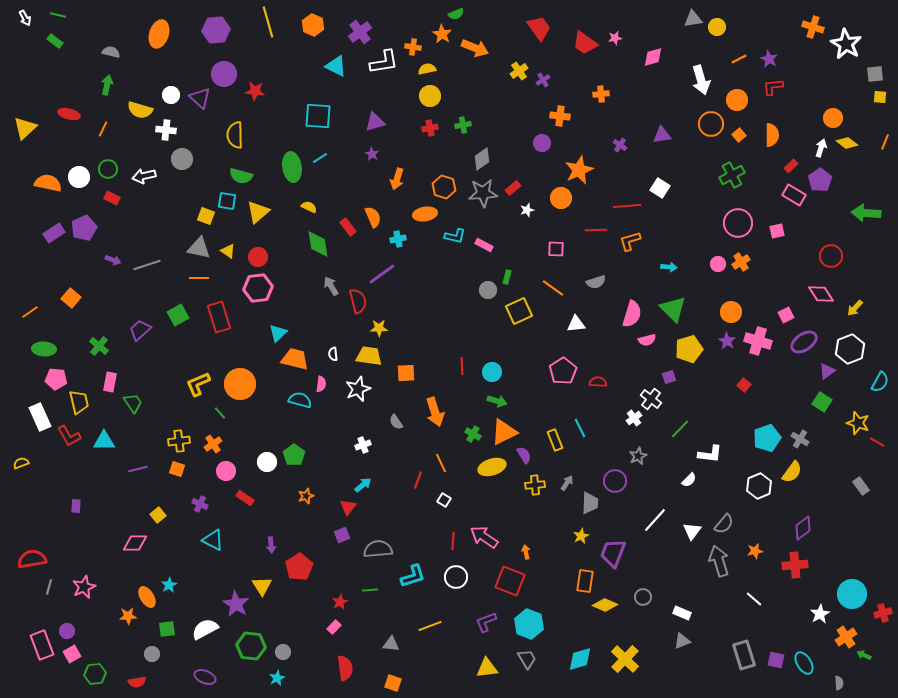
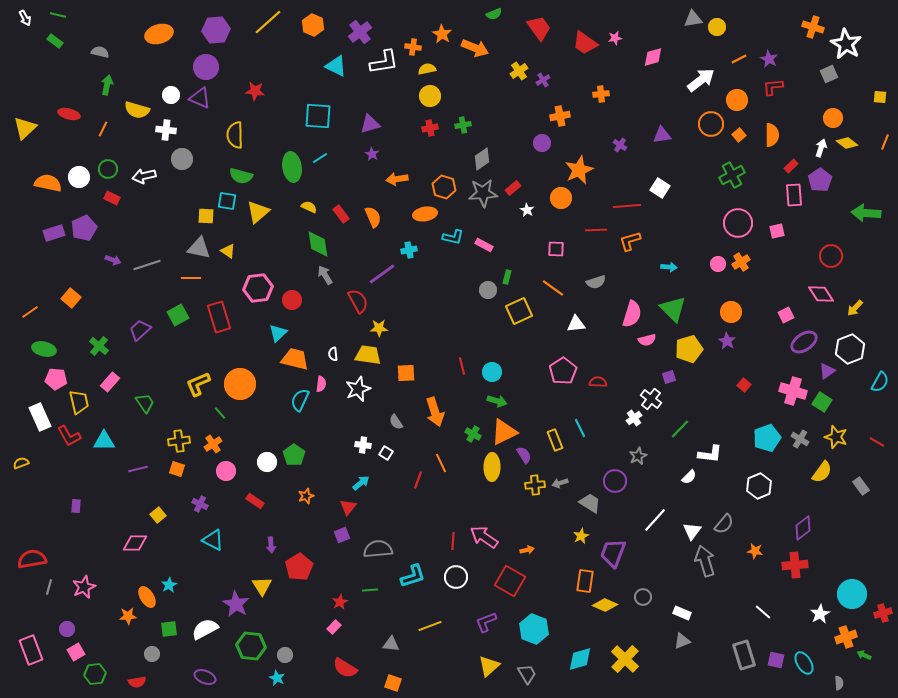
green semicircle at (456, 14): moved 38 px right
yellow line at (268, 22): rotated 64 degrees clockwise
orange ellipse at (159, 34): rotated 56 degrees clockwise
gray semicircle at (111, 52): moved 11 px left
purple circle at (224, 74): moved 18 px left, 7 px up
gray square at (875, 74): moved 46 px left; rotated 18 degrees counterclockwise
white arrow at (701, 80): rotated 112 degrees counterclockwise
purple triangle at (200, 98): rotated 20 degrees counterclockwise
yellow semicircle at (140, 110): moved 3 px left
orange cross at (560, 116): rotated 18 degrees counterclockwise
purple triangle at (375, 122): moved 5 px left, 2 px down
orange arrow at (397, 179): rotated 65 degrees clockwise
pink rectangle at (794, 195): rotated 55 degrees clockwise
white star at (527, 210): rotated 24 degrees counterclockwise
yellow square at (206, 216): rotated 18 degrees counterclockwise
red rectangle at (348, 227): moved 7 px left, 13 px up
purple rectangle at (54, 233): rotated 15 degrees clockwise
cyan L-shape at (455, 236): moved 2 px left, 1 px down
cyan cross at (398, 239): moved 11 px right, 11 px down
red circle at (258, 257): moved 34 px right, 43 px down
orange line at (199, 278): moved 8 px left
gray arrow at (331, 286): moved 6 px left, 11 px up
red semicircle at (358, 301): rotated 15 degrees counterclockwise
pink cross at (758, 341): moved 35 px right, 50 px down
green ellipse at (44, 349): rotated 10 degrees clockwise
yellow trapezoid at (369, 356): moved 1 px left, 1 px up
red line at (462, 366): rotated 12 degrees counterclockwise
pink rectangle at (110, 382): rotated 30 degrees clockwise
cyan semicircle at (300, 400): rotated 80 degrees counterclockwise
green trapezoid at (133, 403): moved 12 px right
yellow star at (858, 423): moved 22 px left, 14 px down
white cross at (363, 445): rotated 28 degrees clockwise
yellow ellipse at (492, 467): rotated 72 degrees counterclockwise
yellow semicircle at (792, 472): moved 30 px right
white semicircle at (689, 480): moved 3 px up
gray arrow at (567, 483): moved 7 px left; rotated 140 degrees counterclockwise
cyan arrow at (363, 485): moved 2 px left, 2 px up
red rectangle at (245, 498): moved 10 px right, 3 px down
white square at (444, 500): moved 58 px left, 47 px up
gray trapezoid at (590, 503): rotated 60 degrees counterclockwise
orange star at (755, 551): rotated 21 degrees clockwise
orange arrow at (526, 552): moved 1 px right, 2 px up; rotated 88 degrees clockwise
gray arrow at (719, 561): moved 14 px left
red square at (510, 581): rotated 8 degrees clockwise
white line at (754, 599): moved 9 px right, 13 px down
cyan hexagon at (529, 624): moved 5 px right, 5 px down
green square at (167, 629): moved 2 px right
purple circle at (67, 631): moved 2 px up
orange cross at (846, 637): rotated 15 degrees clockwise
pink rectangle at (42, 645): moved 11 px left, 5 px down
gray circle at (283, 652): moved 2 px right, 3 px down
pink square at (72, 654): moved 4 px right, 2 px up
gray trapezoid at (527, 659): moved 15 px down
red semicircle at (345, 668): rotated 130 degrees clockwise
yellow triangle at (487, 668): moved 2 px right, 2 px up; rotated 35 degrees counterclockwise
cyan star at (277, 678): rotated 21 degrees counterclockwise
